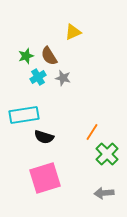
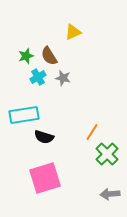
gray arrow: moved 6 px right, 1 px down
